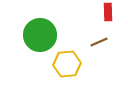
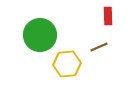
red rectangle: moved 4 px down
brown line: moved 5 px down
